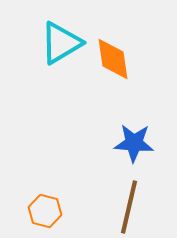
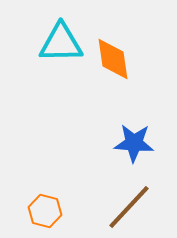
cyan triangle: rotated 30 degrees clockwise
brown line: rotated 30 degrees clockwise
